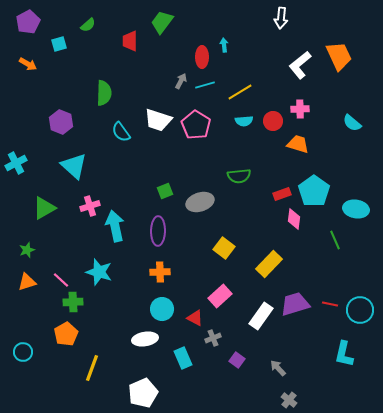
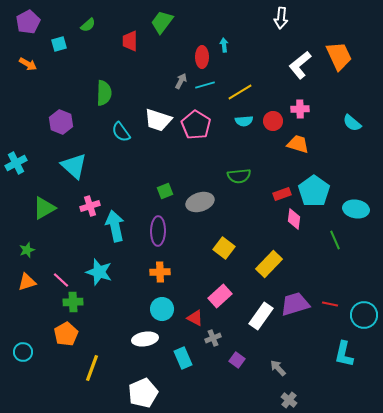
cyan circle at (360, 310): moved 4 px right, 5 px down
